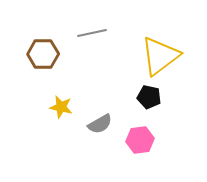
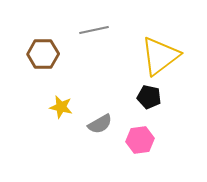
gray line: moved 2 px right, 3 px up
